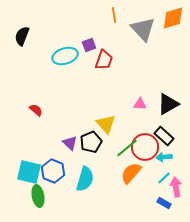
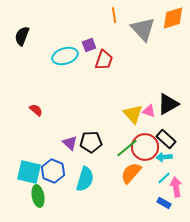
pink triangle: moved 9 px right, 7 px down; rotated 16 degrees clockwise
yellow triangle: moved 27 px right, 10 px up
black rectangle: moved 2 px right, 3 px down
black pentagon: rotated 20 degrees clockwise
